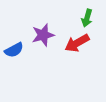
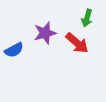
purple star: moved 2 px right, 2 px up
red arrow: rotated 110 degrees counterclockwise
